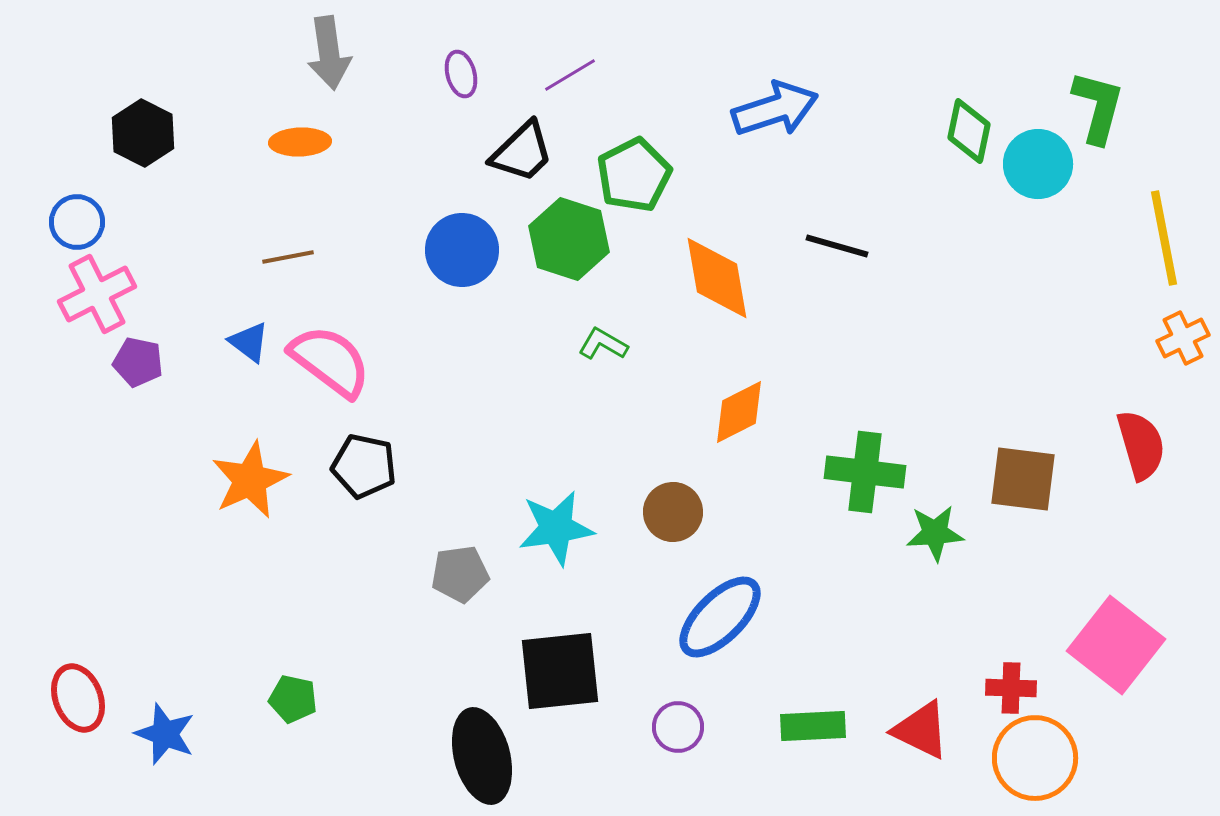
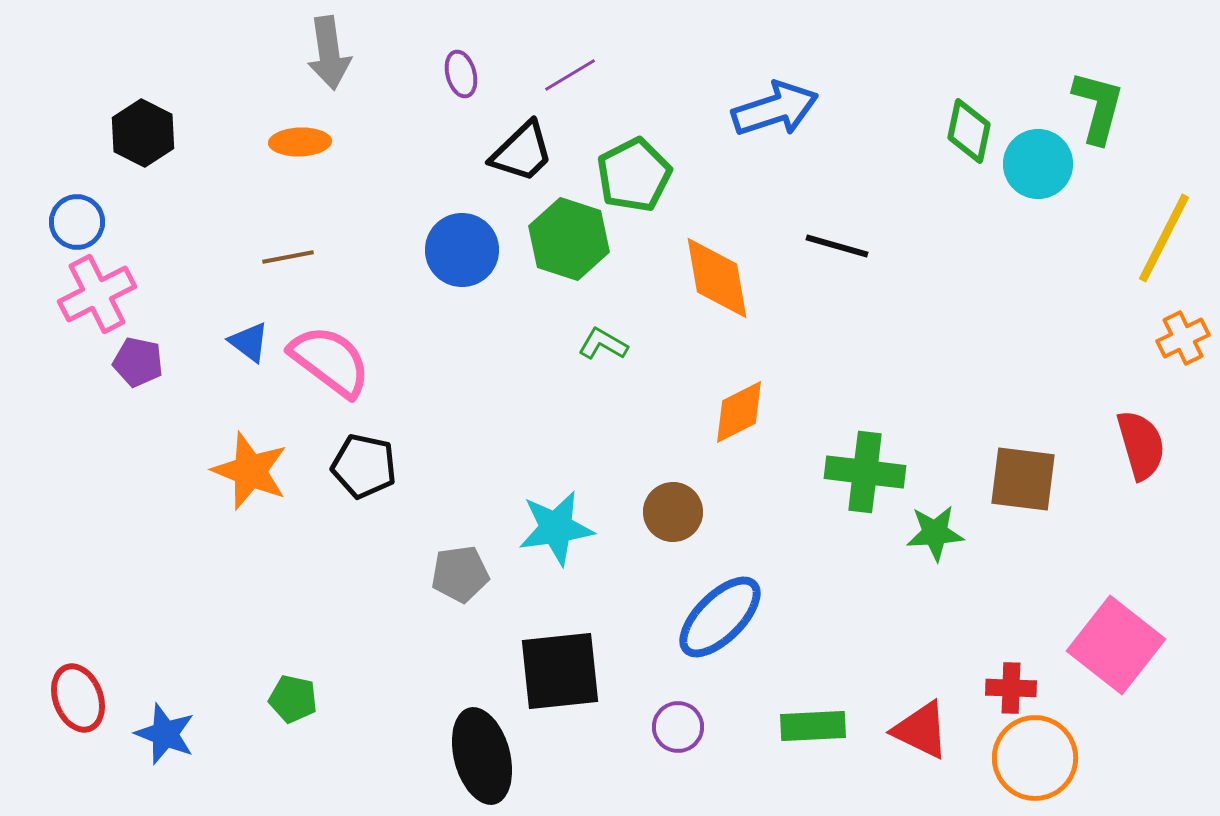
yellow line at (1164, 238): rotated 38 degrees clockwise
orange star at (250, 480): moved 9 px up; rotated 26 degrees counterclockwise
